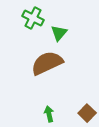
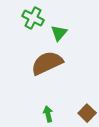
green arrow: moved 1 px left
